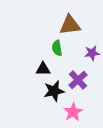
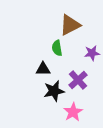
brown triangle: rotated 20 degrees counterclockwise
